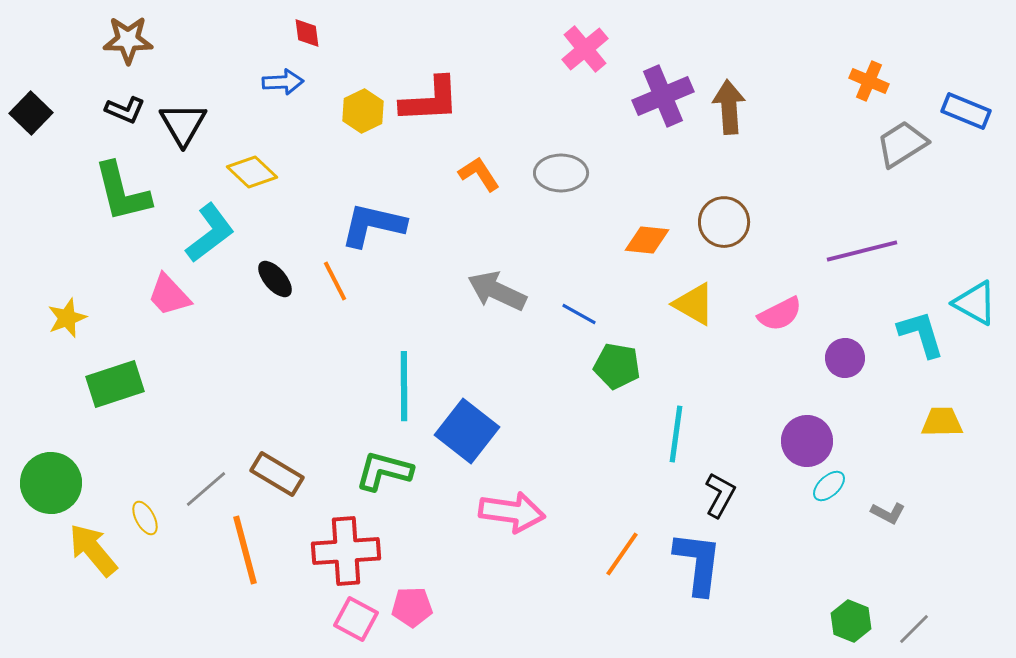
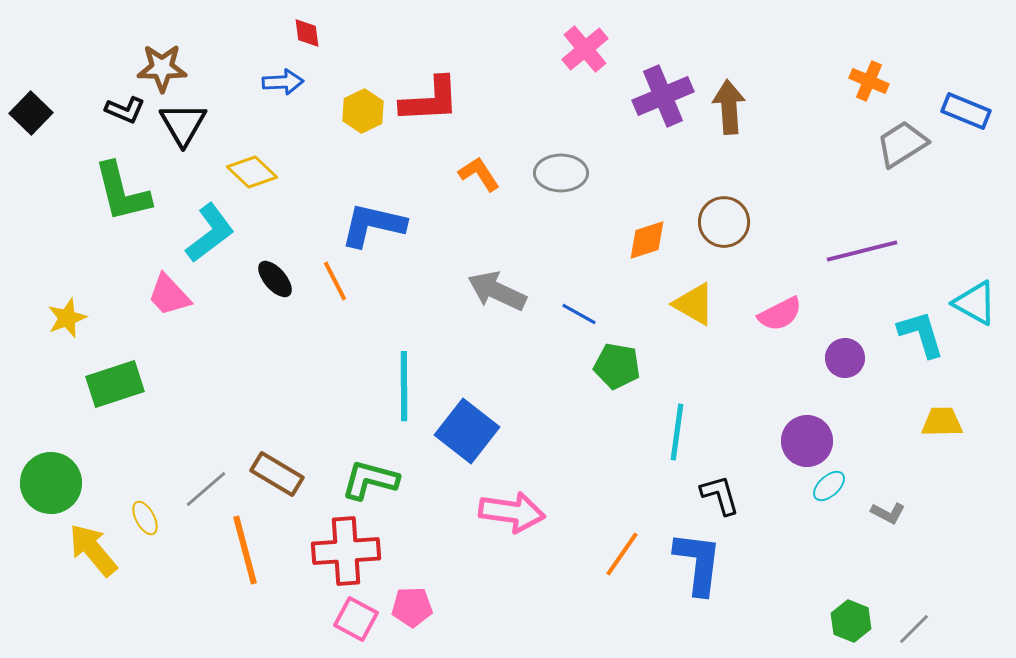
brown star at (128, 40): moved 34 px right, 28 px down
orange diamond at (647, 240): rotated 24 degrees counterclockwise
cyan line at (676, 434): moved 1 px right, 2 px up
green L-shape at (384, 471): moved 14 px left, 9 px down
black L-shape at (720, 495): rotated 45 degrees counterclockwise
